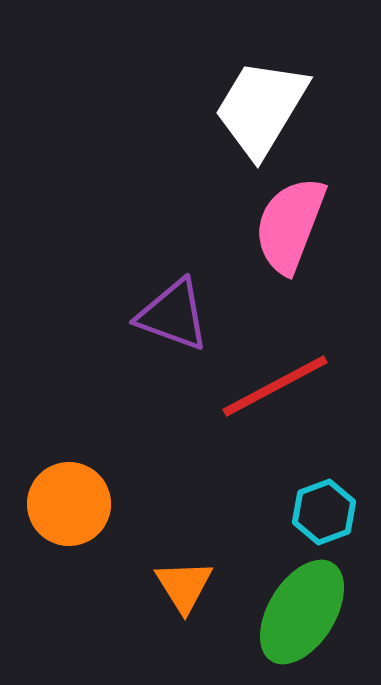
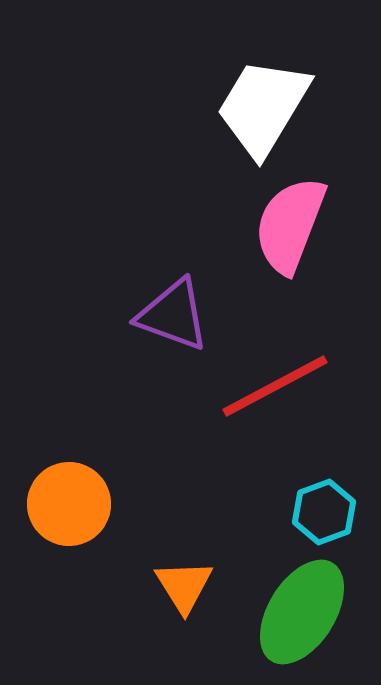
white trapezoid: moved 2 px right, 1 px up
